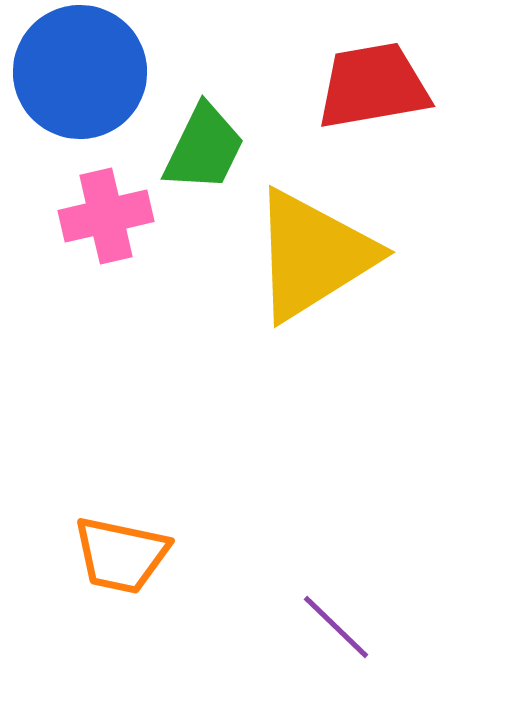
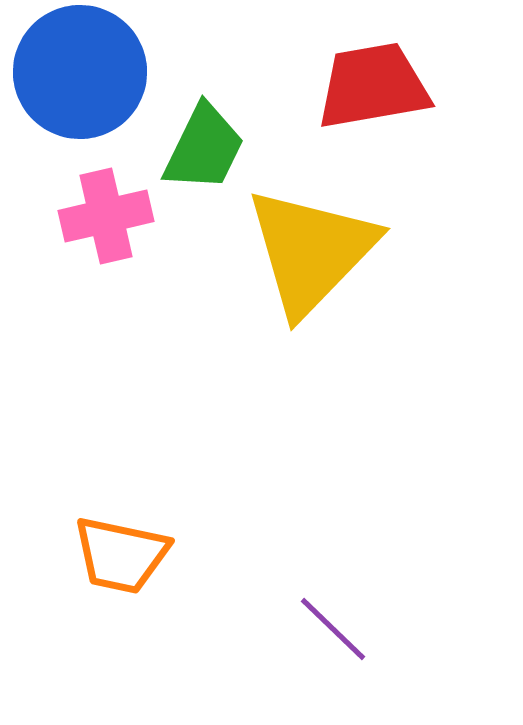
yellow triangle: moved 2 px left, 4 px up; rotated 14 degrees counterclockwise
purple line: moved 3 px left, 2 px down
